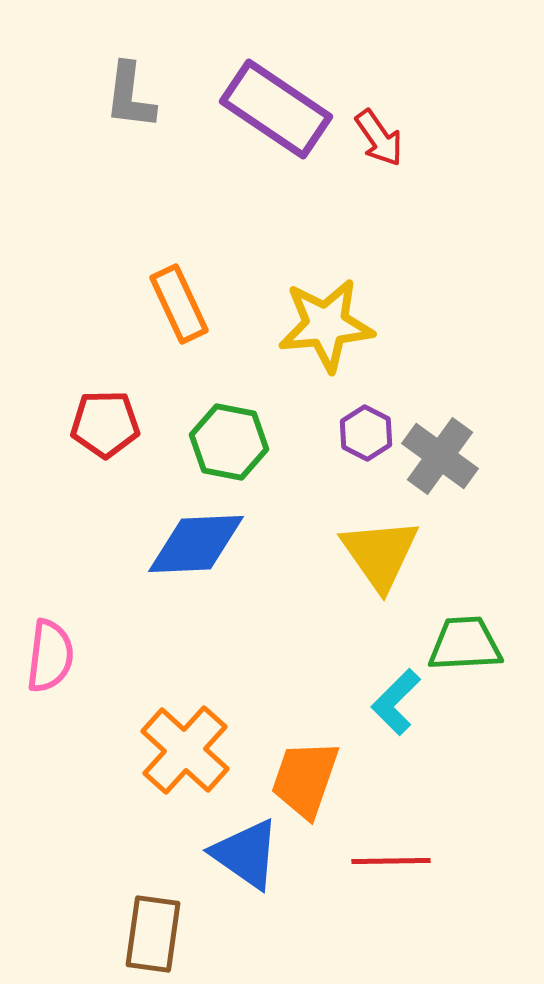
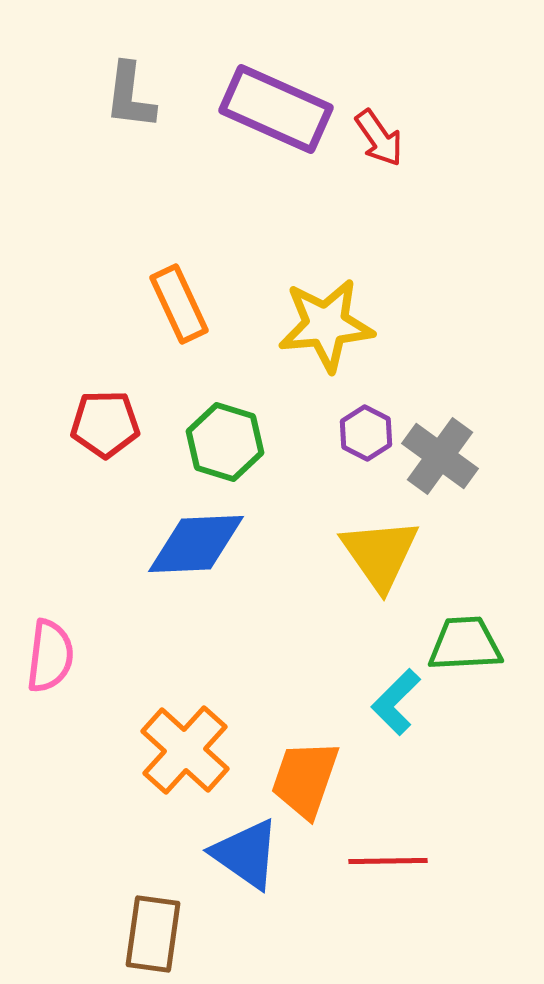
purple rectangle: rotated 10 degrees counterclockwise
green hexagon: moved 4 px left; rotated 6 degrees clockwise
red line: moved 3 px left
